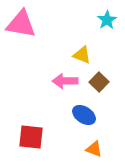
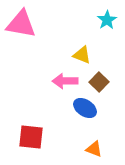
blue ellipse: moved 1 px right, 7 px up
